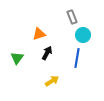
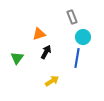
cyan circle: moved 2 px down
black arrow: moved 1 px left, 1 px up
